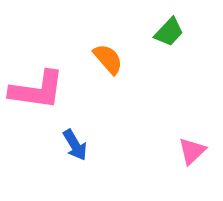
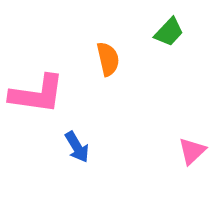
orange semicircle: rotated 28 degrees clockwise
pink L-shape: moved 4 px down
blue arrow: moved 2 px right, 2 px down
